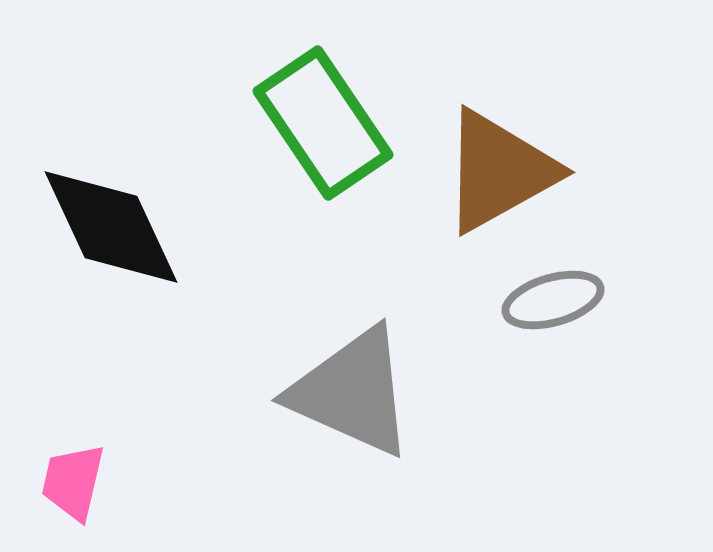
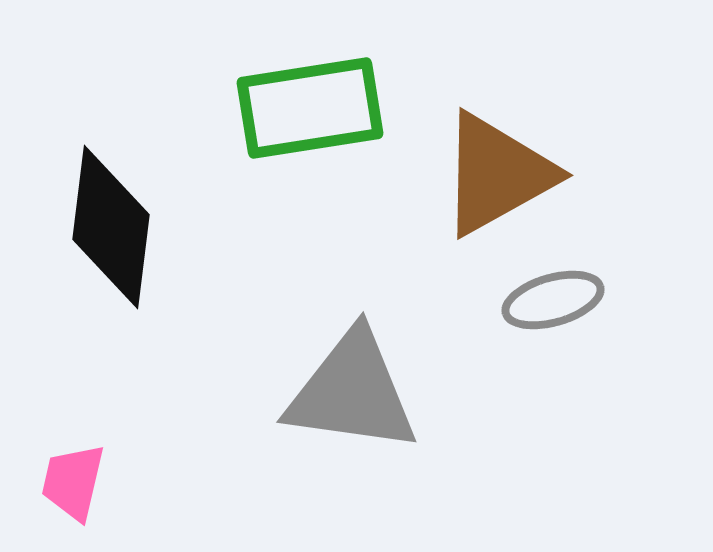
green rectangle: moved 13 px left, 15 px up; rotated 65 degrees counterclockwise
brown triangle: moved 2 px left, 3 px down
black diamond: rotated 32 degrees clockwise
gray triangle: rotated 16 degrees counterclockwise
